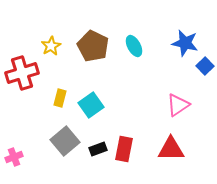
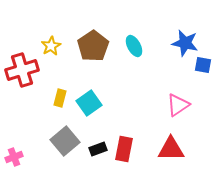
brown pentagon: rotated 12 degrees clockwise
blue square: moved 2 px left, 1 px up; rotated 36 degrees counterclockwise
red cross: moved 3 px up
cyan square: moved 2 px left, 2 px up
